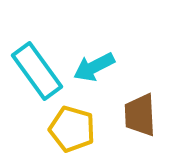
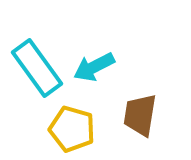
cyan rectangle: moved 3 px up
brown trapezoid: rotated 12 degrees clockwise
